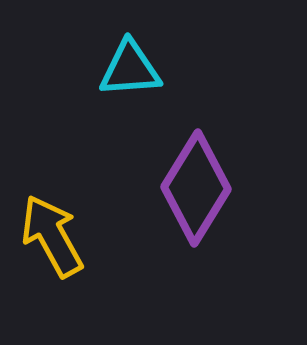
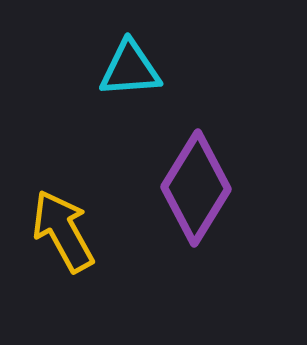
yellow arrow: moved 11 px right, 5 px up
